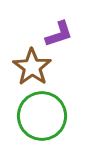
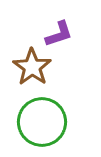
green circle: moved 6 px down
